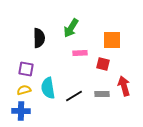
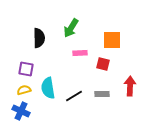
red arrow: moved 6 px right; rotated 18 degrees clockwise
blue cross: rotated 24 degrees clockwise
